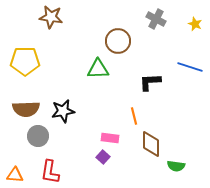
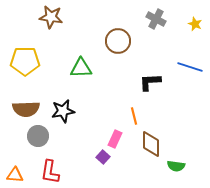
green triangle: moved 17 px left, 1 px up
pink rectangle: moved 5 px right, 1 px down; rotated 72 degrees counterclockwise
